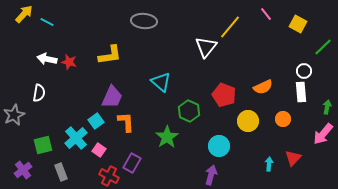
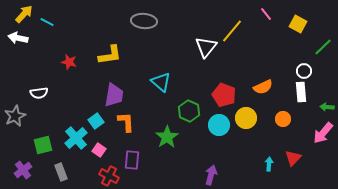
yellow line: moved 2 px right, 4 px down
white arrow: moved 29 px left, 21 px up
white semicircle: rotated 72 degrees clockwise
purple trapezoid: moved 2 px right, 2 px up; rotated 15 degrees counterclockwise
green arrow: rotated 96 degrees counterclockwise
gray star: moved 1 px right, 1 px down
yellow circle: moved 2 px left, 3 px up
pink arrow: moved 1 px up
cyan circle: moved 21 px up
purple rectangle: moved 3 px up; rotated 24 degrees counterclockwise
